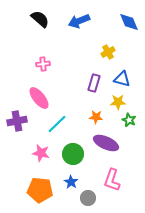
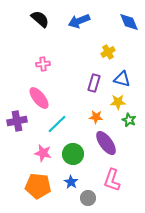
purple ellipse: rotated 30 degrees clockwise
pink star: moved 2 px right
orange pentagon: moved 2 px left, 4 px up
